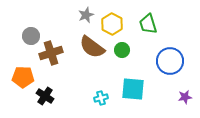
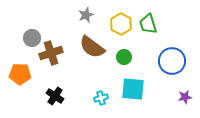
yellow hexagon: moved 9 px right
gray circle: moved 1 px right, 2 px down
green circle: moved 2 px right, 7 px down
blue circle: moved 2 px right
orange pentagon: moved 3 px left, 3 px up
black cross: moved 10 px right
